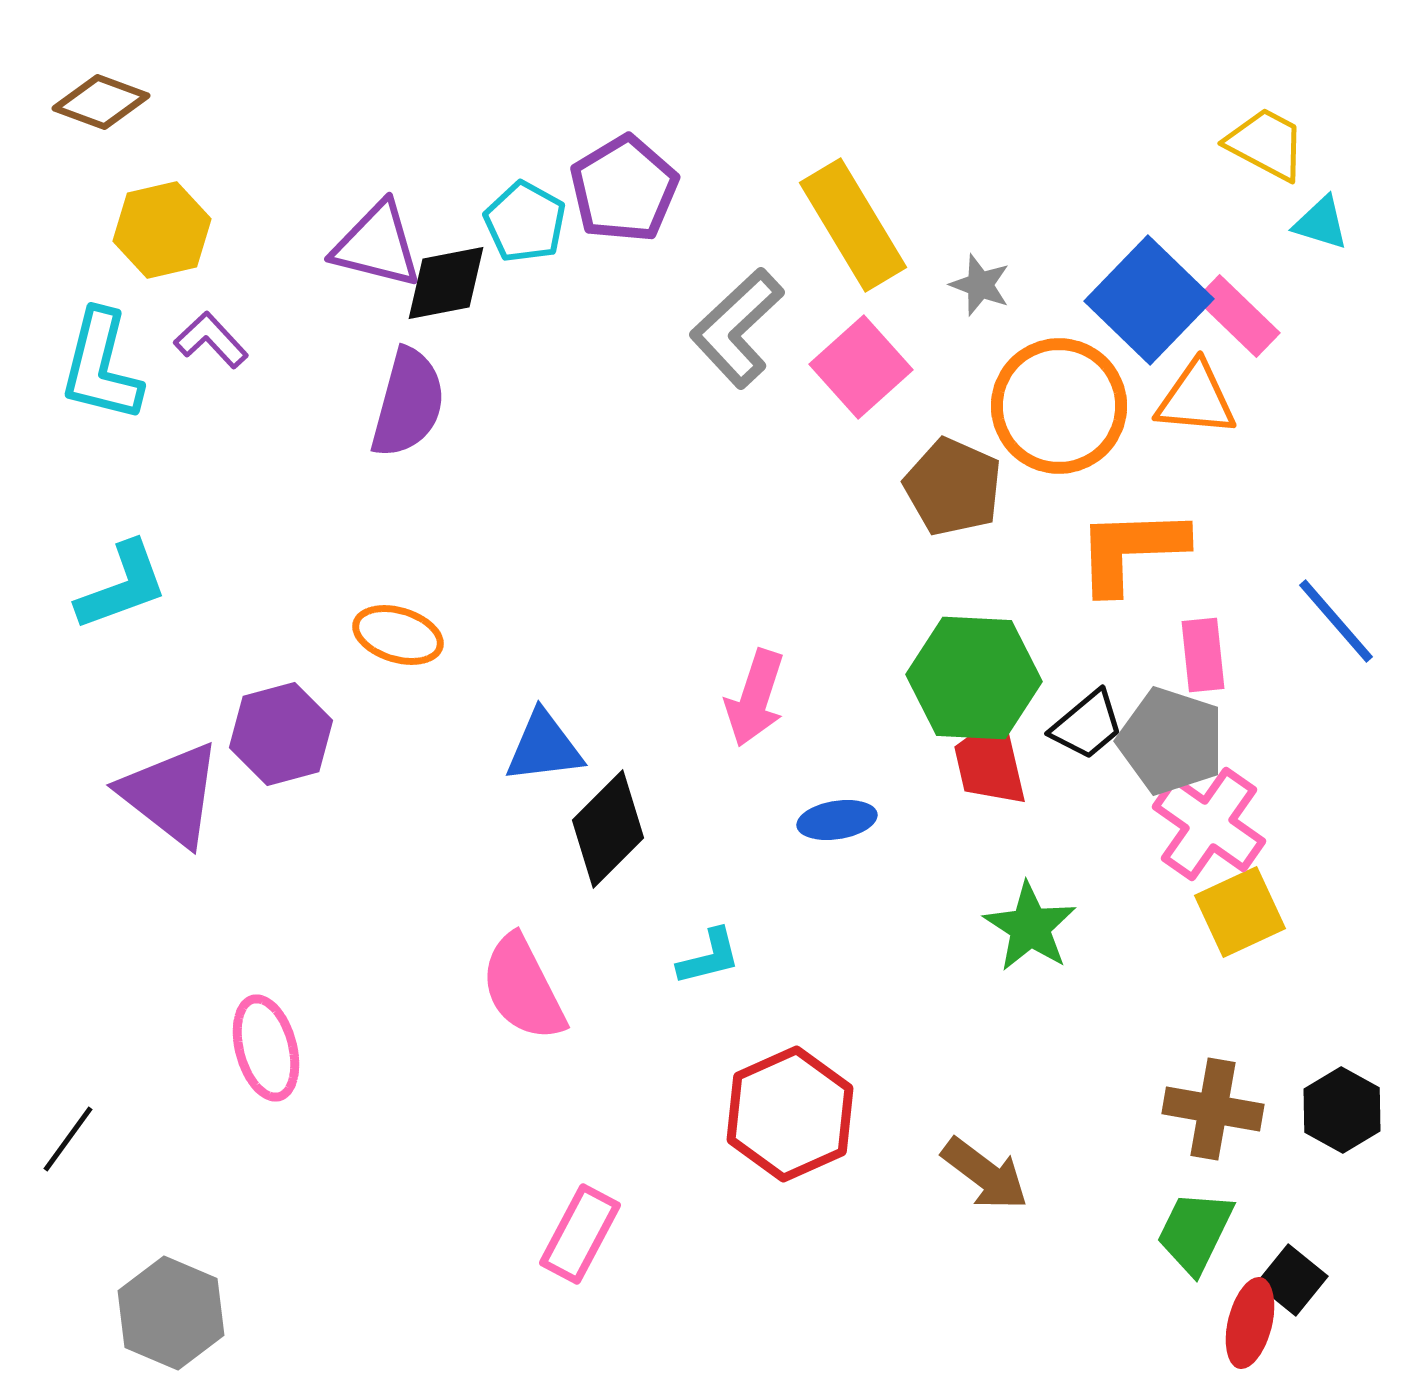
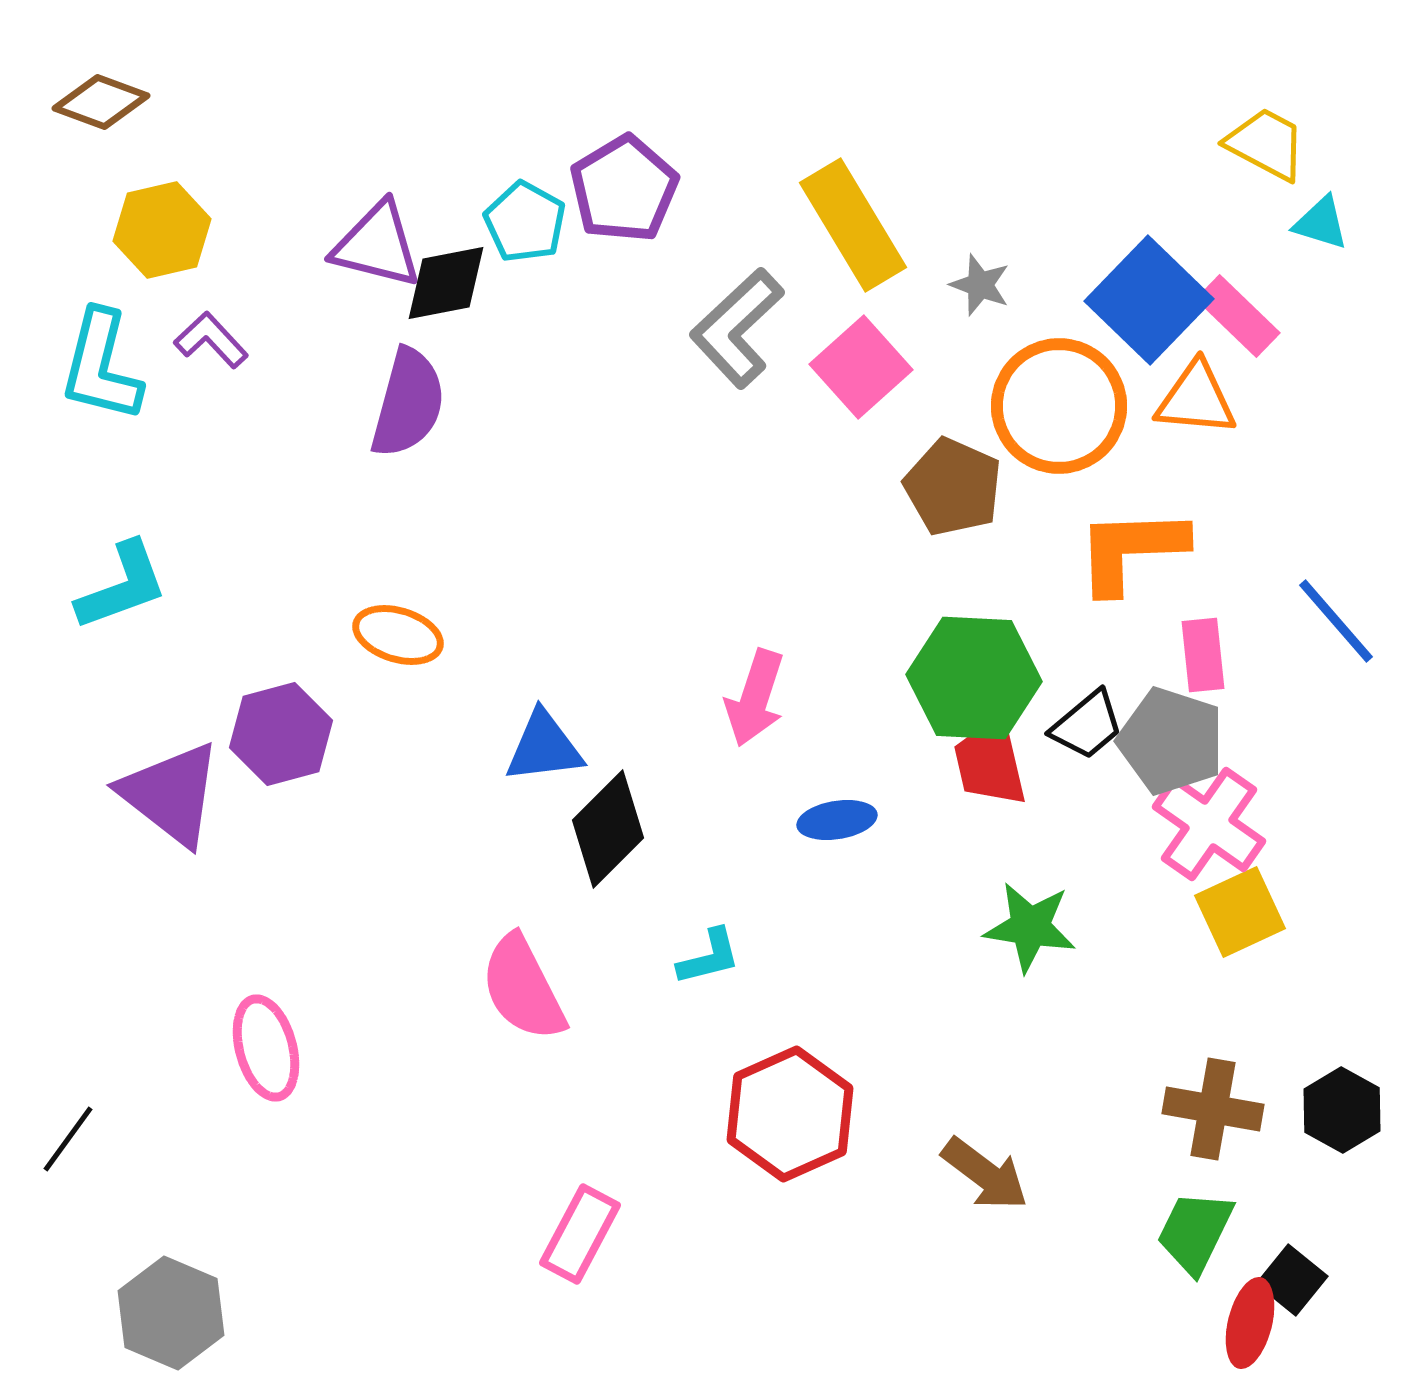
green star at (1030, 927): rotated 24 degrees counterclockwise
